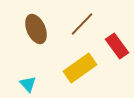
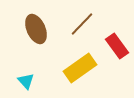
cyan triangle: moved 2 px left, 3 px up
